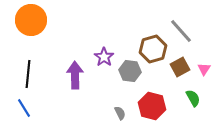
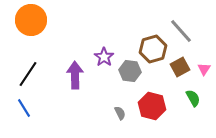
black line: rotated 28 degrees clockwise
